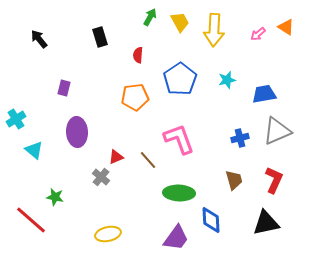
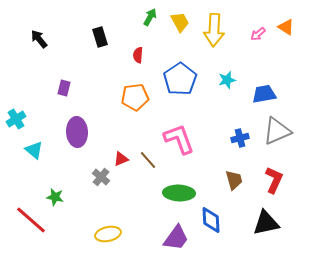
red triangle: moved 5 px right, 2 px down
